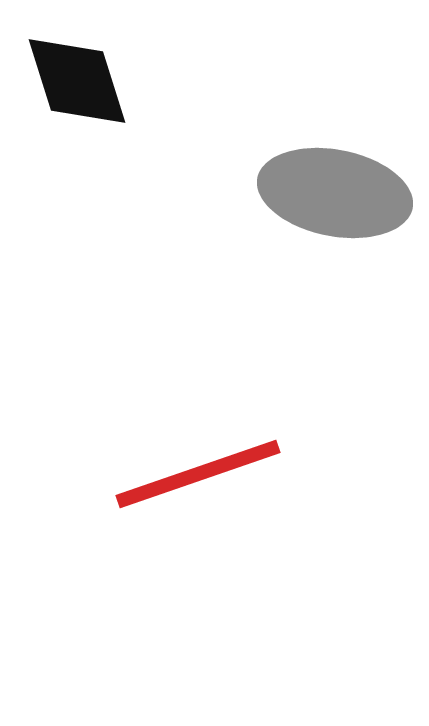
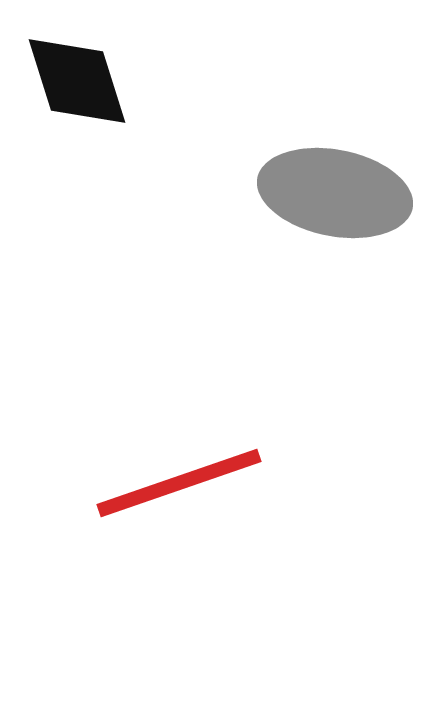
red line: moved 19 px left, 9 px down
